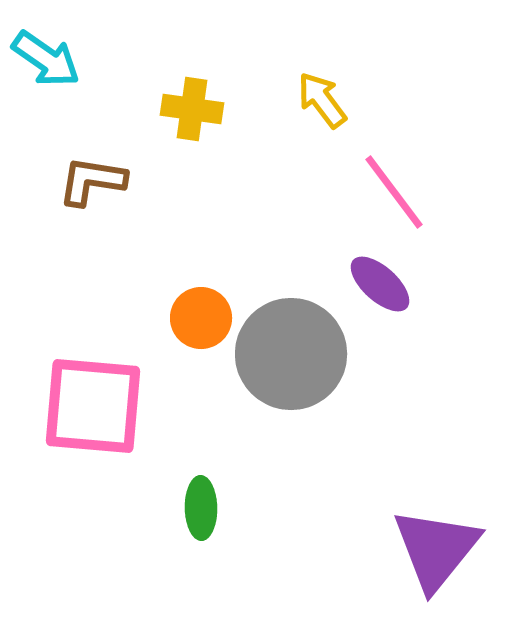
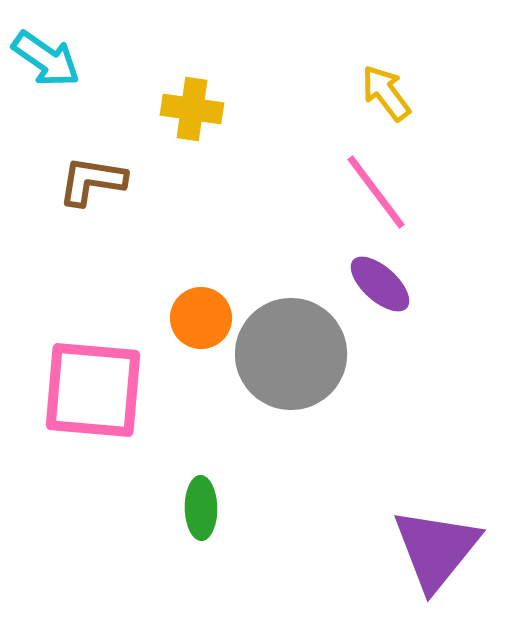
yellow arrow: moved 64 px right, 7 px up
pink line: moved 18 px left
pink square: moved 16 px up
